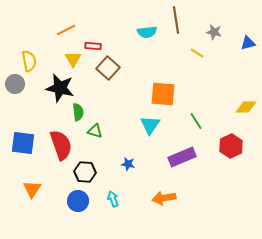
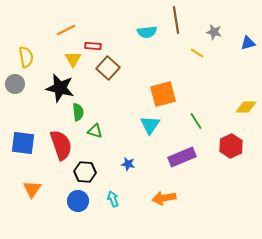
yellow semicircle: moved 3 px left, 4 px up
orange square: rotated 20 degrees counterclockwise
